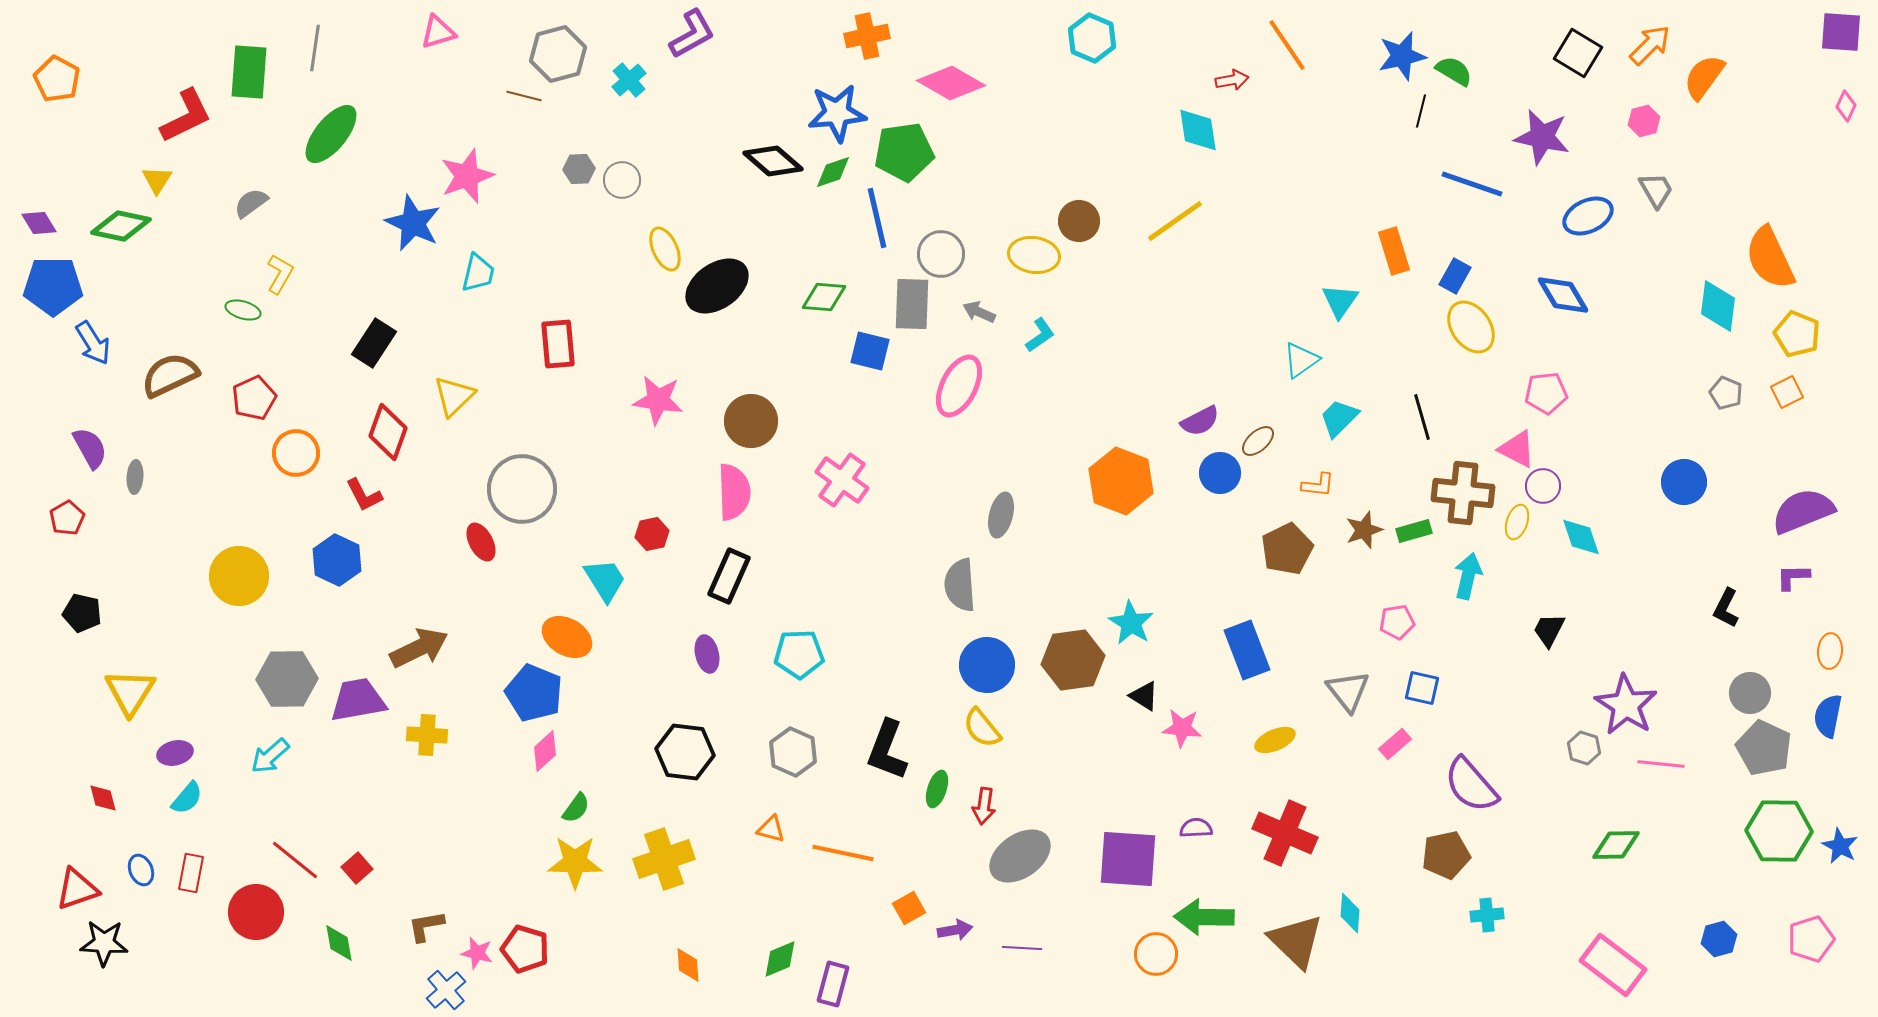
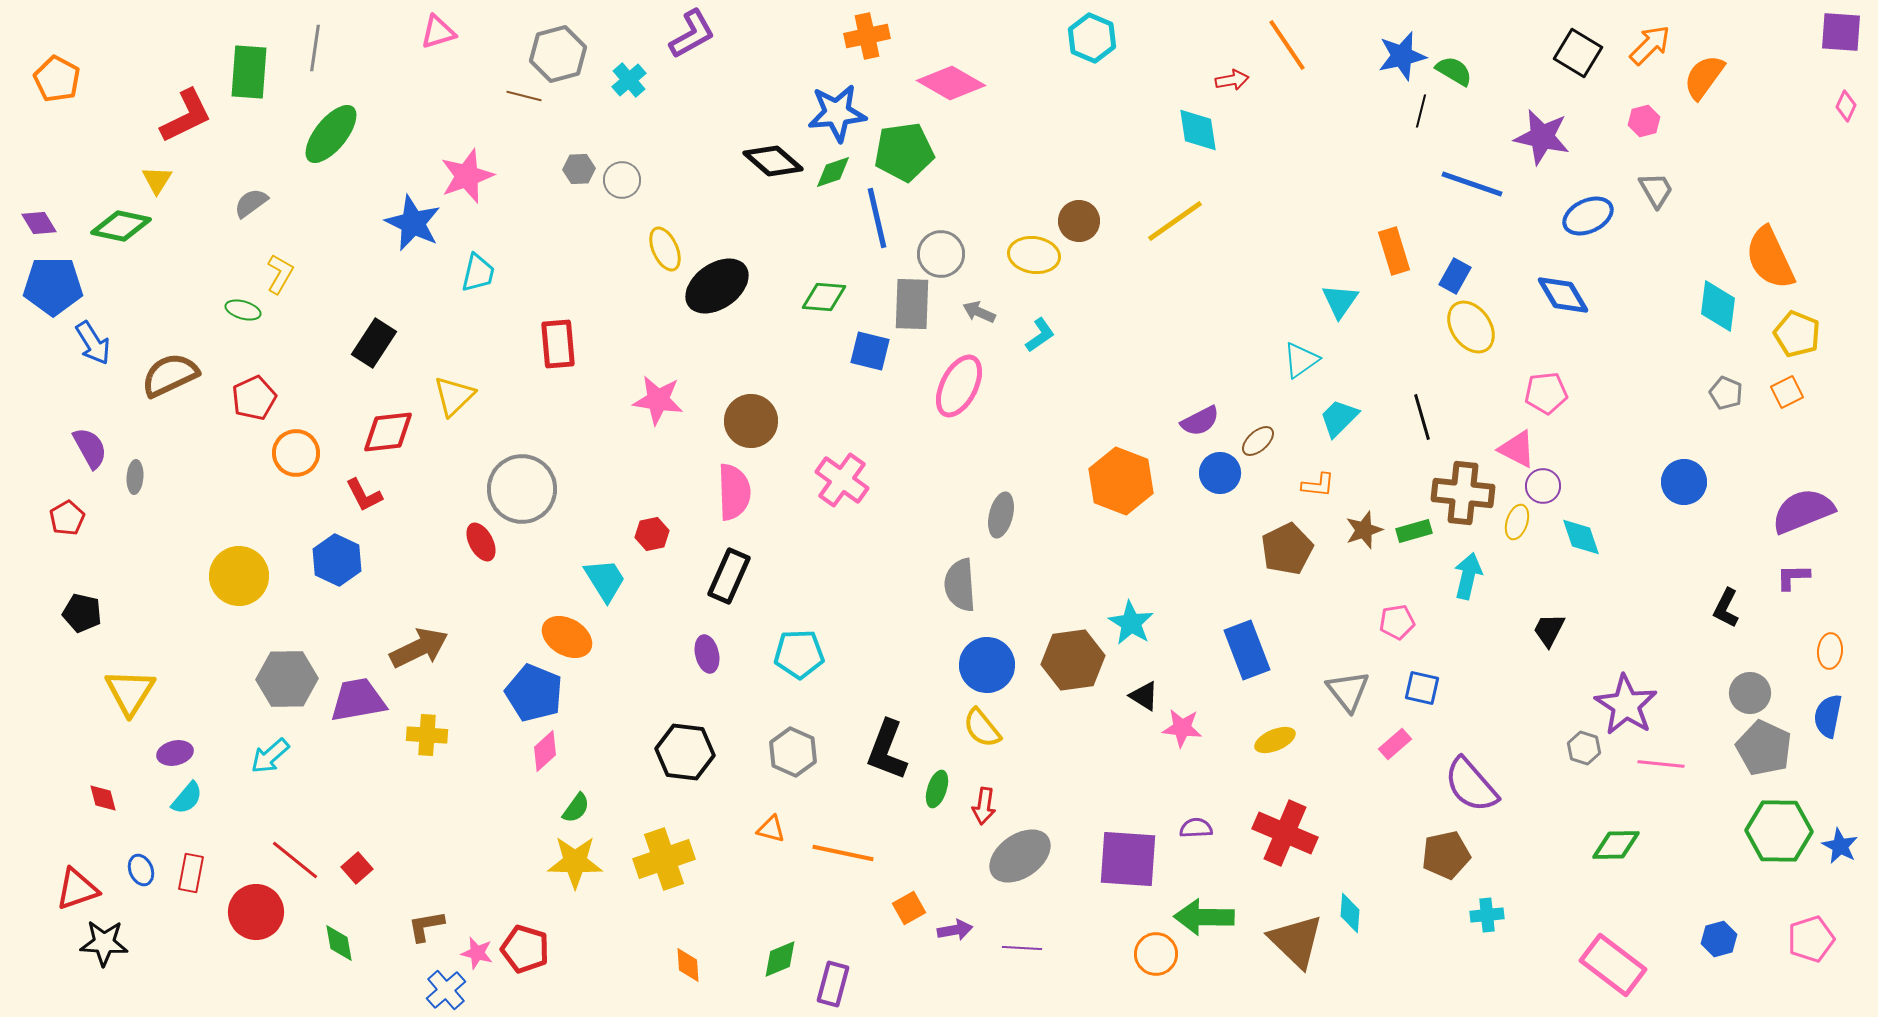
red diamond at (388, 432): rotated 64 degrees clockwise
